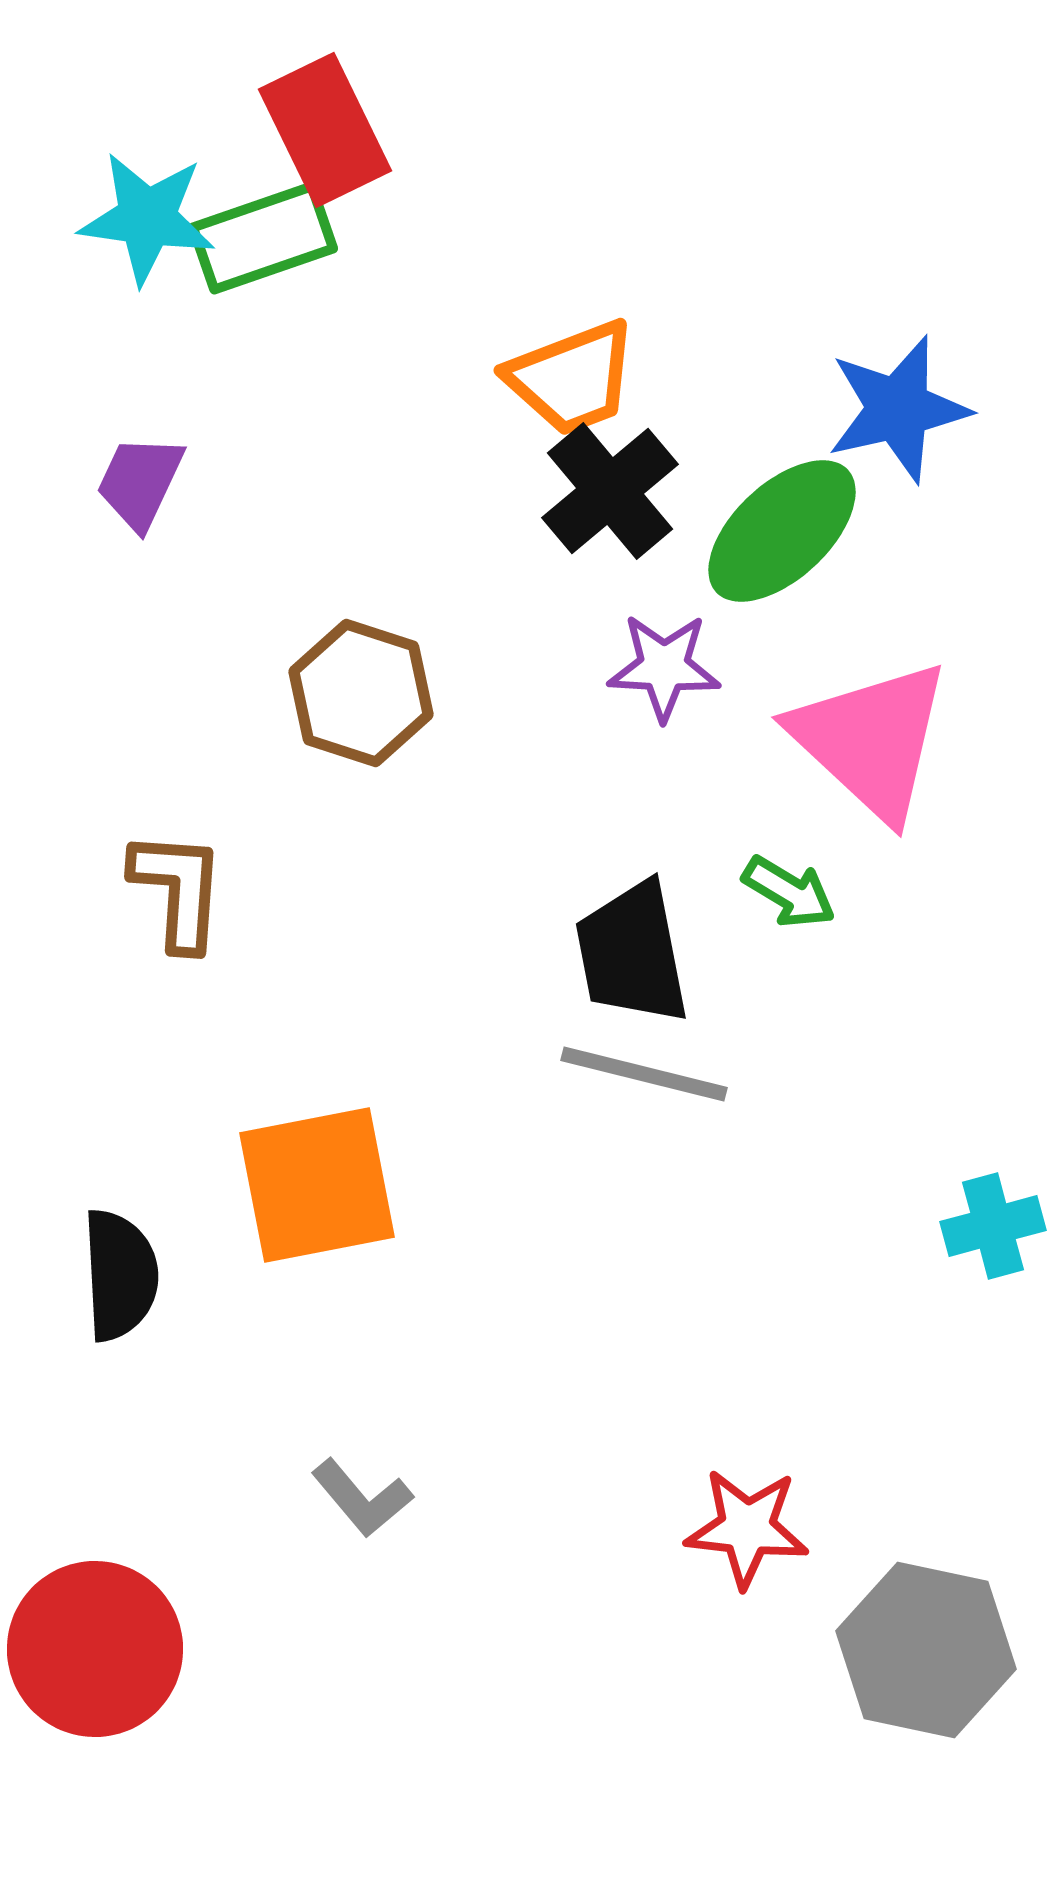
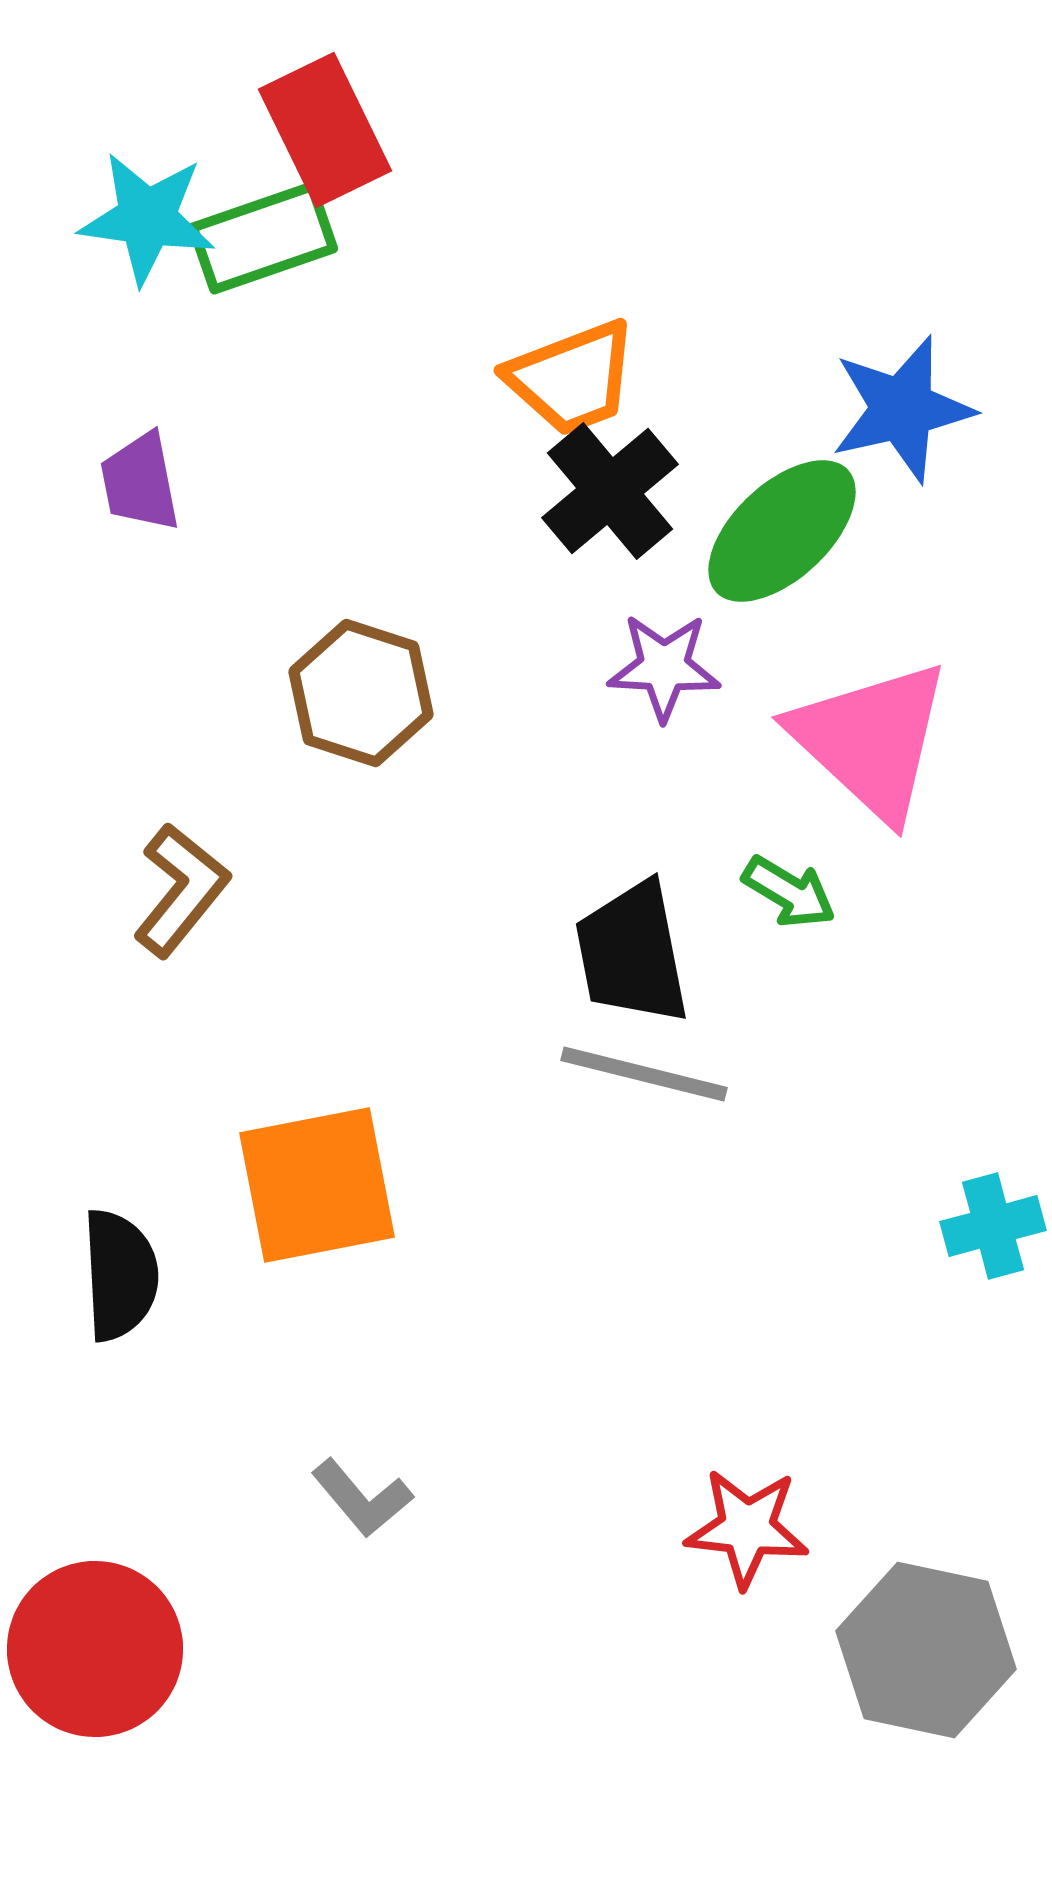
blue star: moved 4 px right
purple trapezoid: rotated 36 degrees counterclockwise
brown L-shape: moved 3 px right; rotated 35 degrees clockwise
